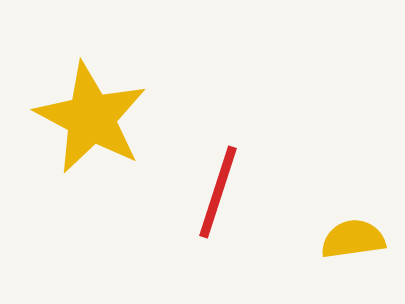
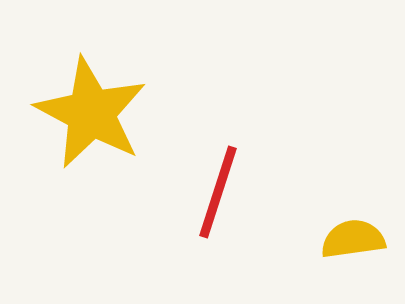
yellow star: moved 5 px up
